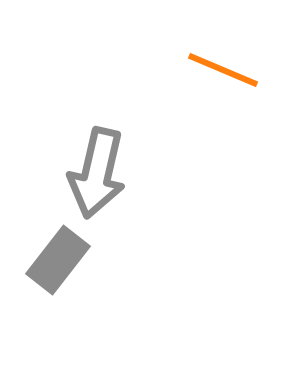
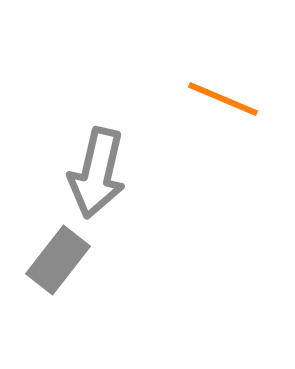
orange line: moved 29 px down
